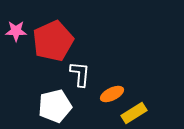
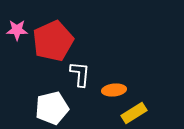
pink star: moved 1 px right, 1 px up
orange ellipse: moved 2 px right, 4 px up; rotated 20 degrees clockwise
white pentagon: moved 3 px left, 2 px down
